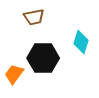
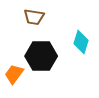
brown trapezoid: rotated 20 degrees clockwise
black hexagon: moved 2 px left, 2 px up
